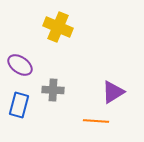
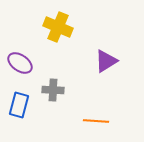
purple ellipse: moved 2 px up
purple triangle: moved 7 px left, 31 px up
